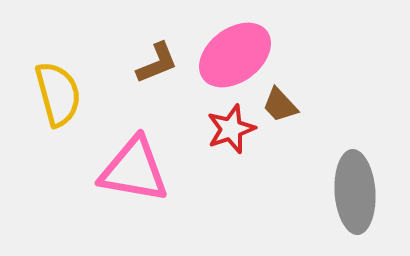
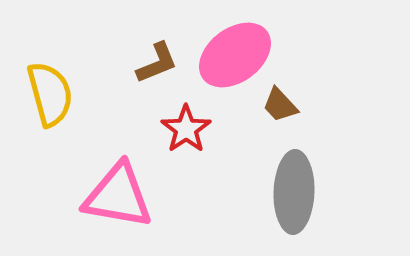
yellow semicircle: moved 8 px left
red star: moved 45 px left; rotated 15 degrees counterclockwise
pink triangle: moved 16 px left, 26 px down
gray ellipse: moved 61 px left; rotated 6 degrees clockwise
